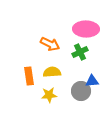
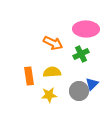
orange arrow: moved 3 px right, 1 px up
green cross: moved 1 px right, 2 px down
blue triangle: moved 3 px down; rotated 40 degrees counterclockwise
gray circle: moved 2 px left
